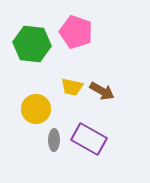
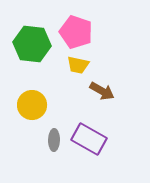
yellow trapezoid: moved 6 px right, 22 px up
yellow circle: moved 4 px left, 4 px up
